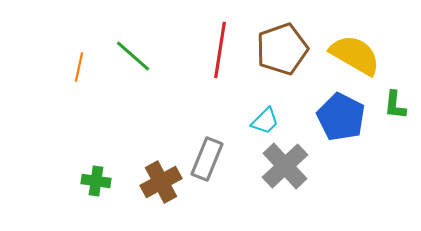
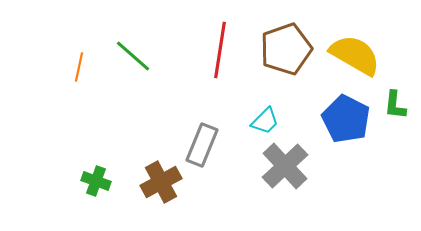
brown pentagon: moved 4 px right
blue pentagon: moved 5 px right, 2 px down
gray rectangle: moved 5 px left, 14 px up
green cross: rotated 12 degrees clockwise
